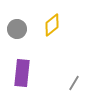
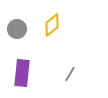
gray line: moved 4 px left, 9 px up
